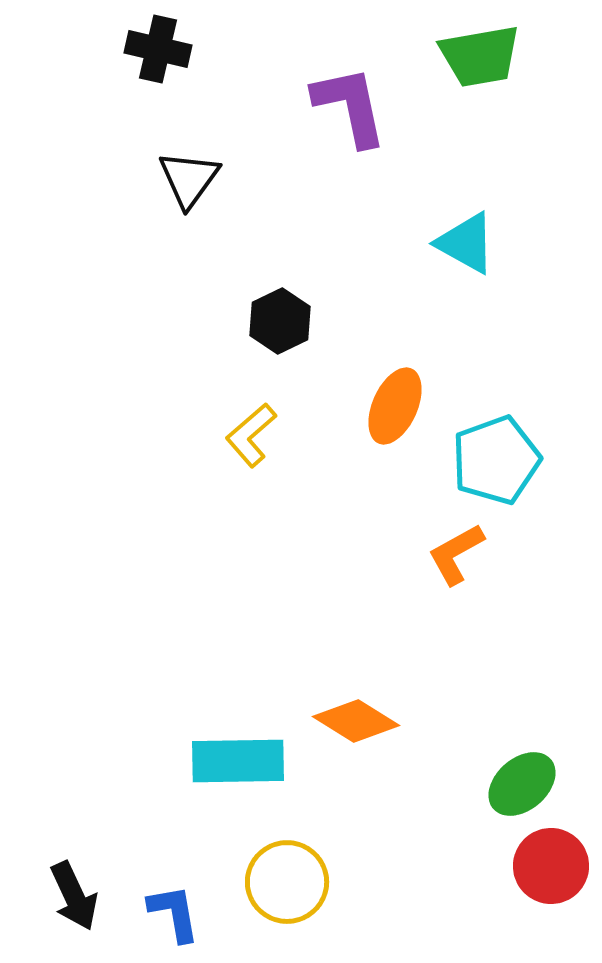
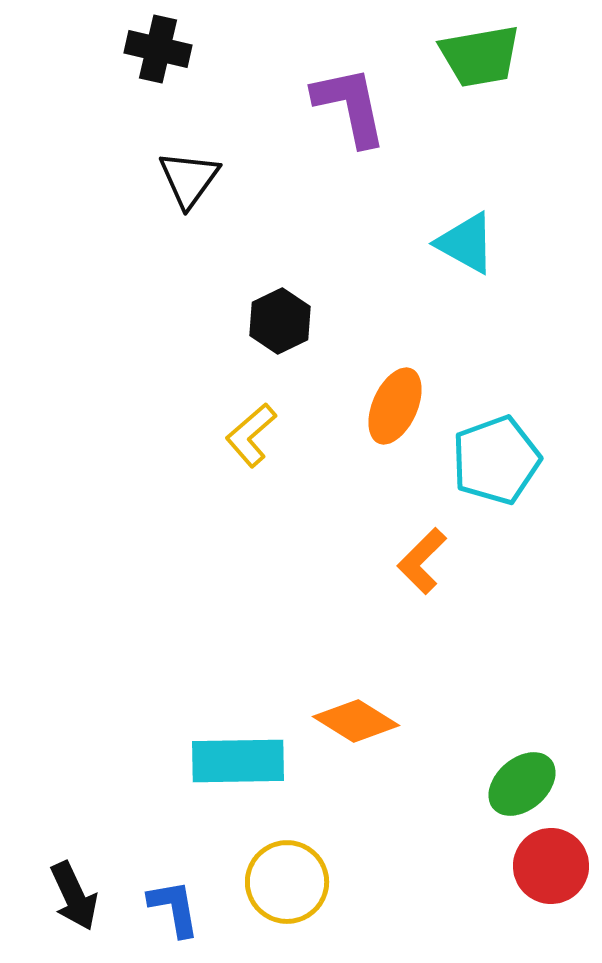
orange L-shape: moved 34 px left, 7 px down; rotated 16 degrees counterclockwise
blue L-shape: moved 5 px up
